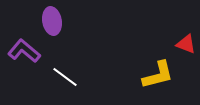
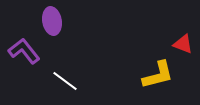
red triangle: moved 3 px left
purple L-shape: rotated 12 degrees clockwise
white line: moved 4 px down
